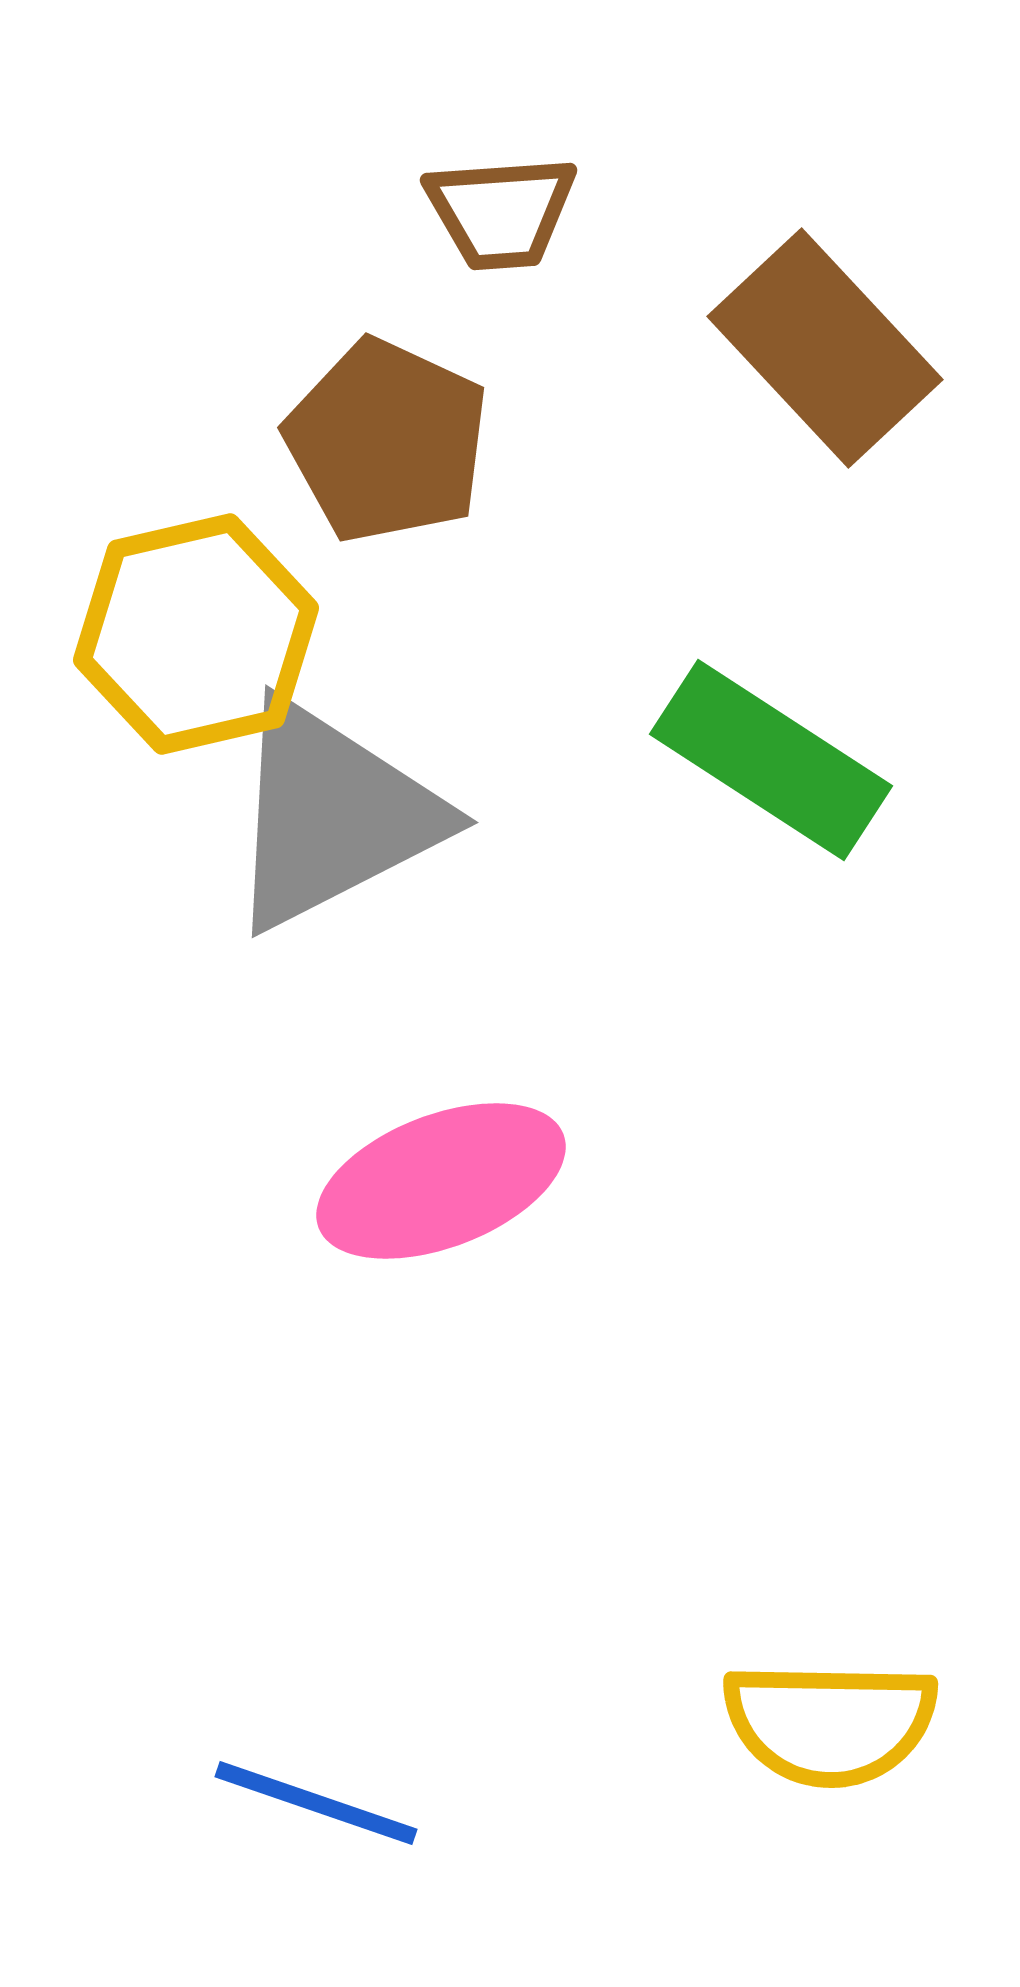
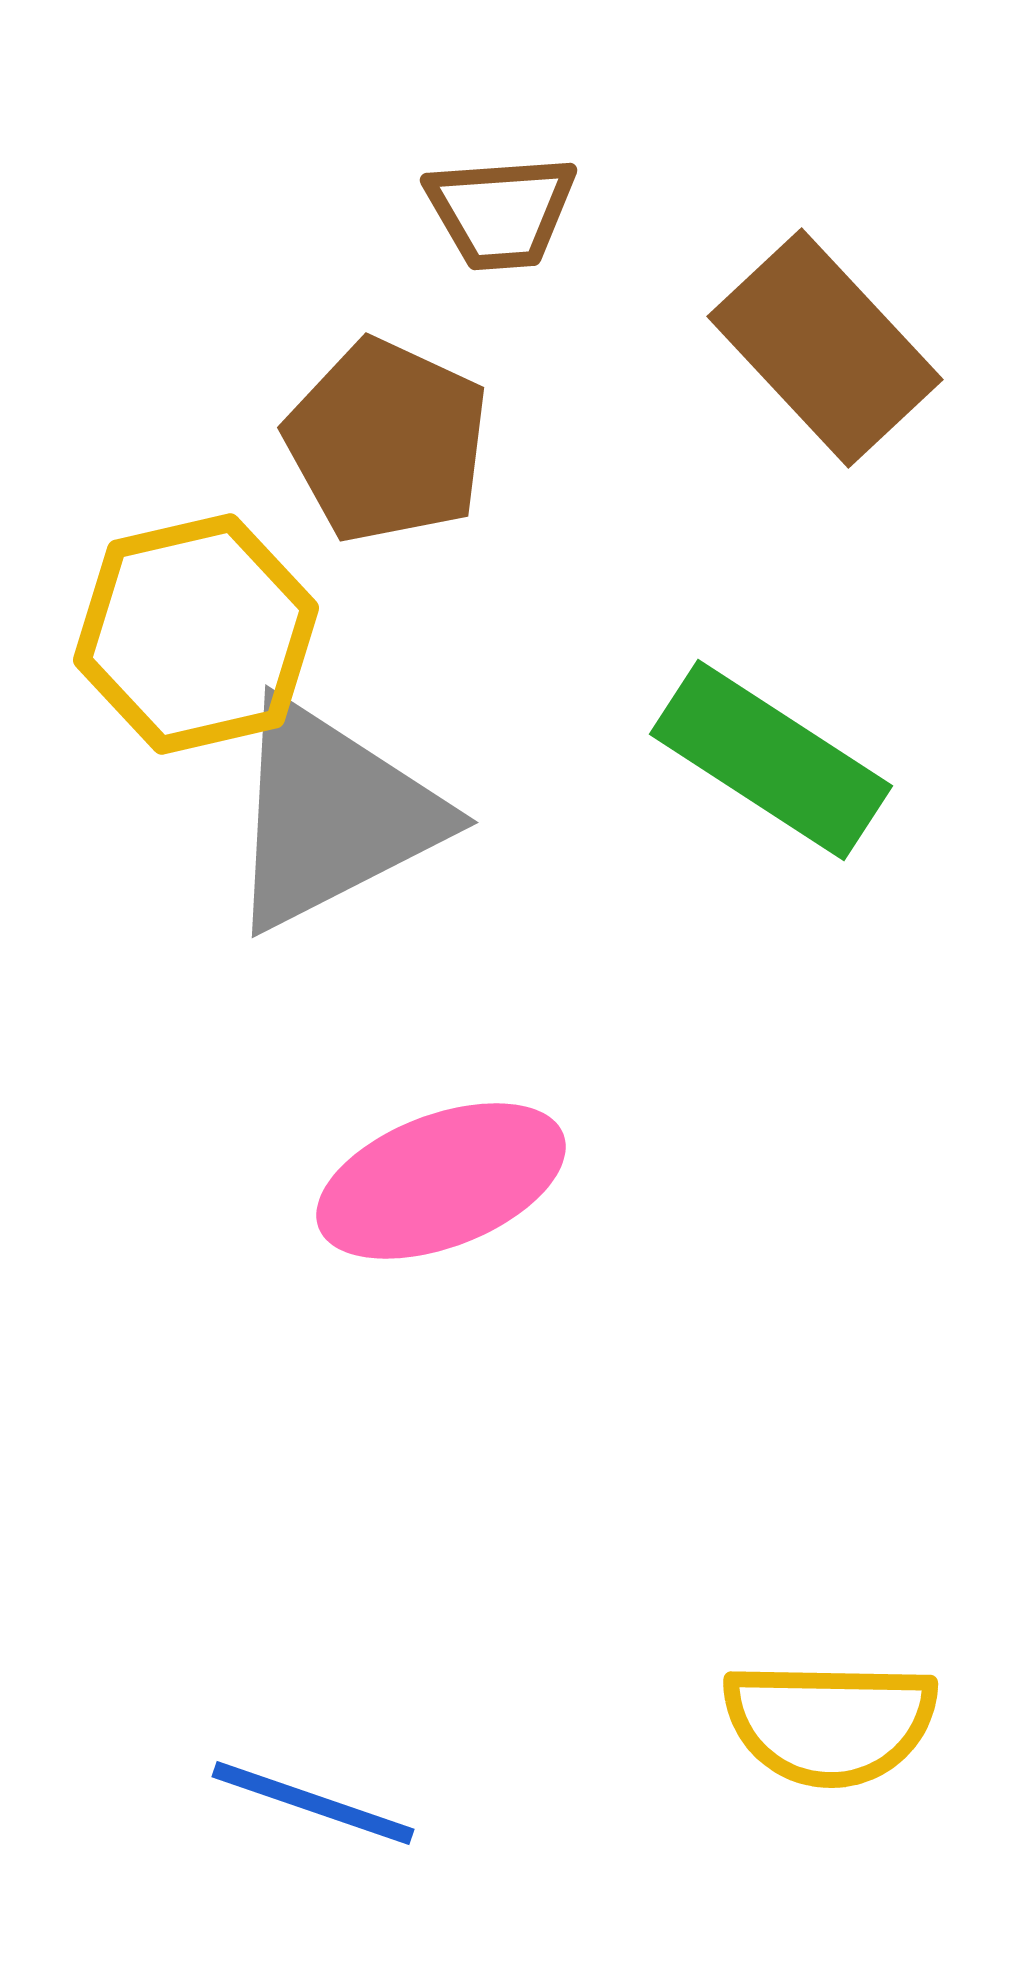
blue line: moved 3 px left
